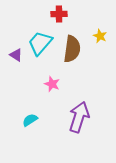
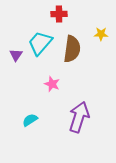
yellow star: moved 1 px right, 2 px up; rotated 24 degrees counterclockwise
purple triangle: rotated 32 degrees clockwise
